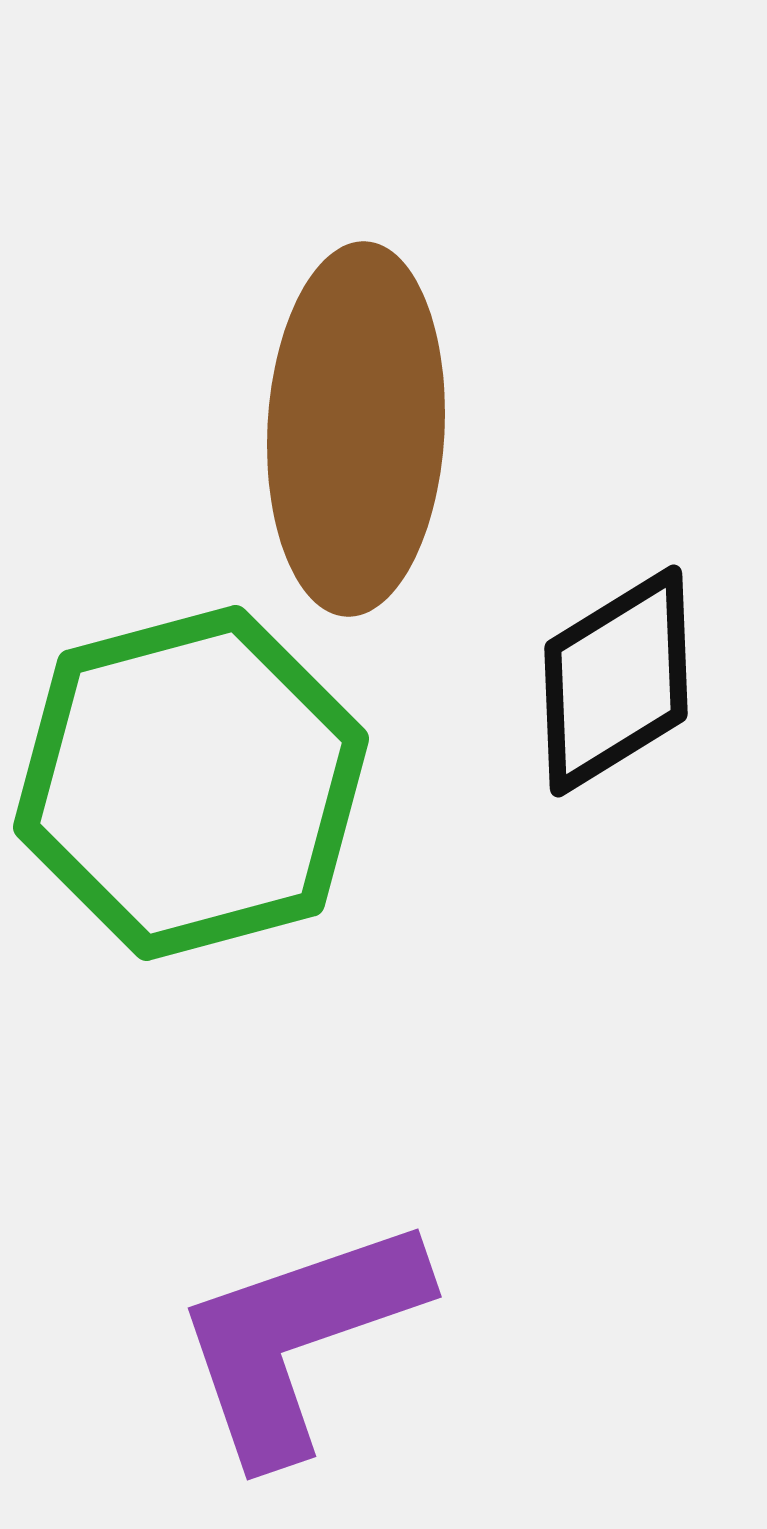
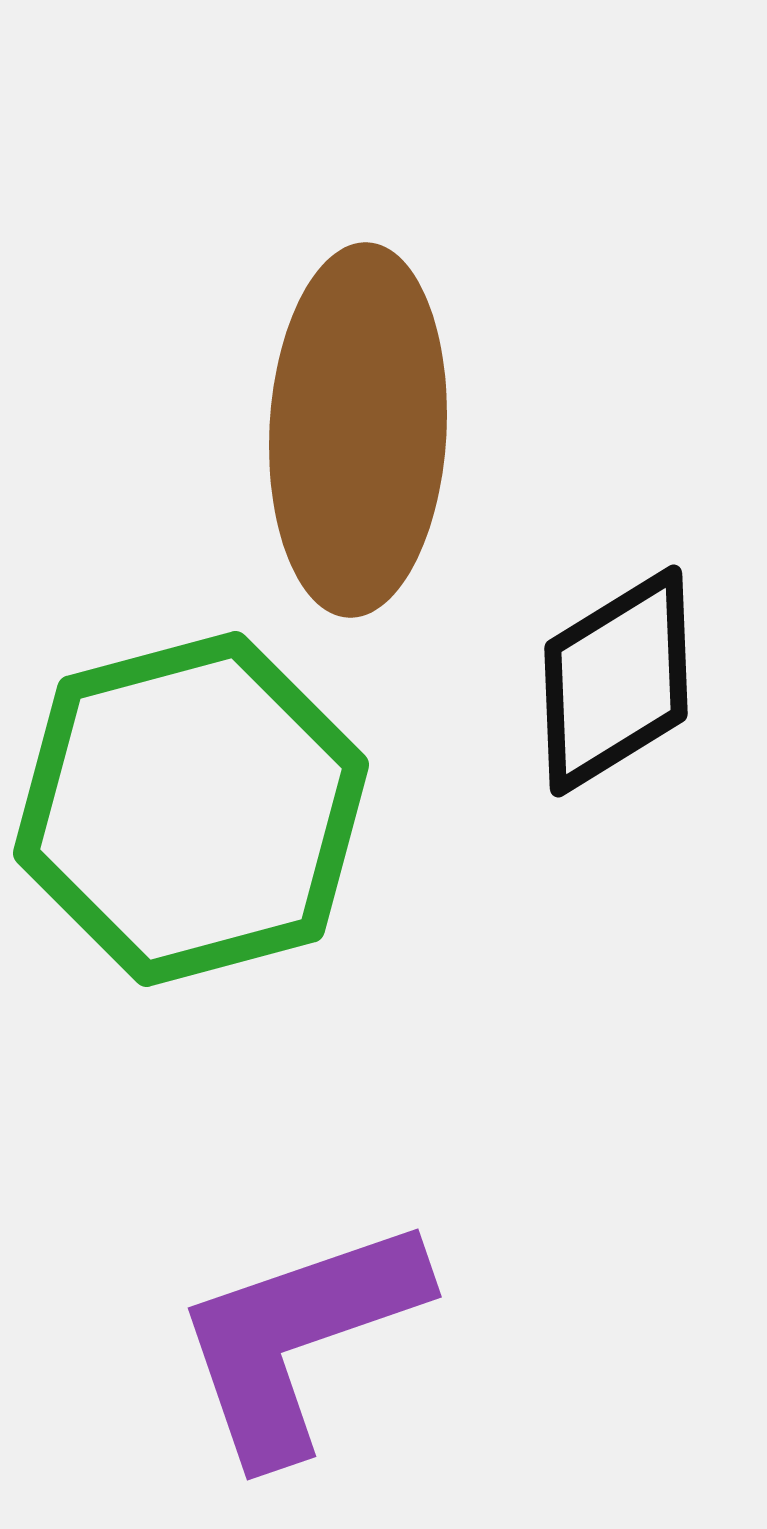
brown ellipse: moved 2 px right, 1 px down
green hexagon: moved 26 px down
